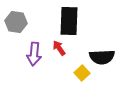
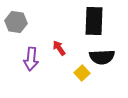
black rectangle: moved 25 px right
purple arrow: moved 3 px left, 5 px down
